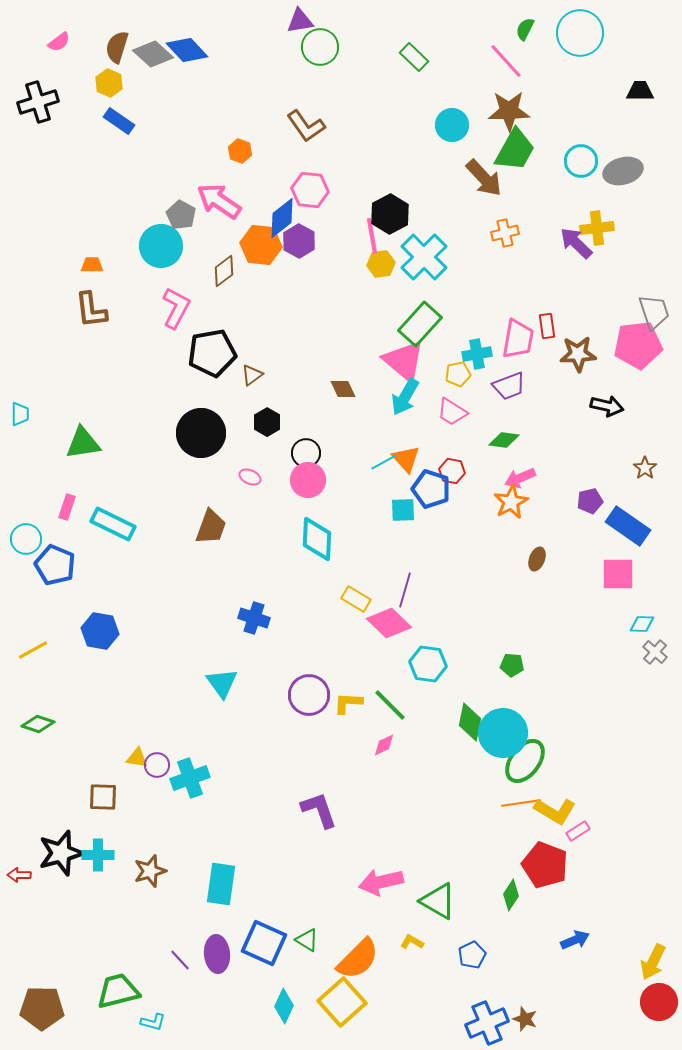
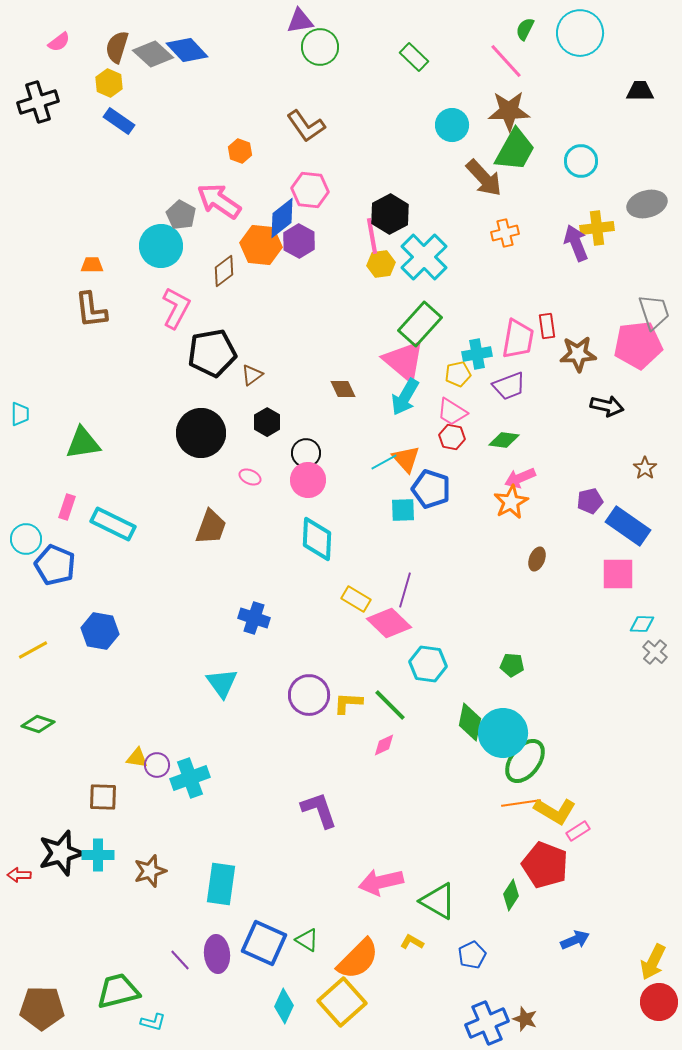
gray ellipse at (623, 171): moved 24 px right, 33 px down
purple arrow at (576, 243): rotated 24 degrees clockwise
red hexagon at (452, 471): moved 34 px up
